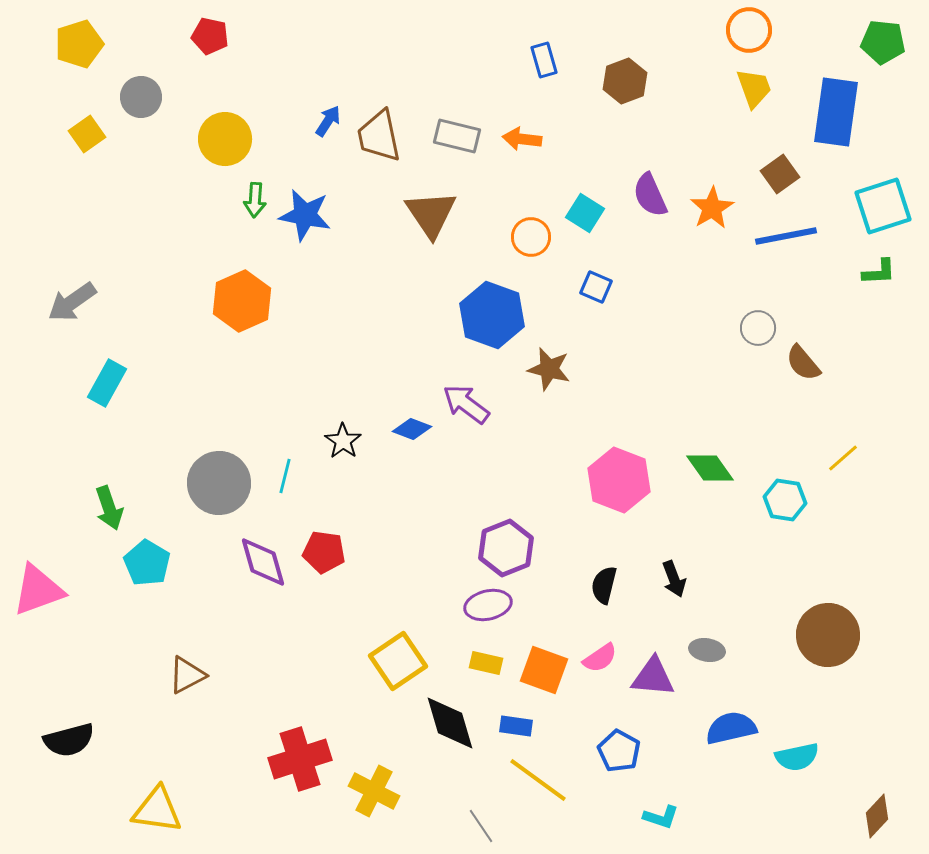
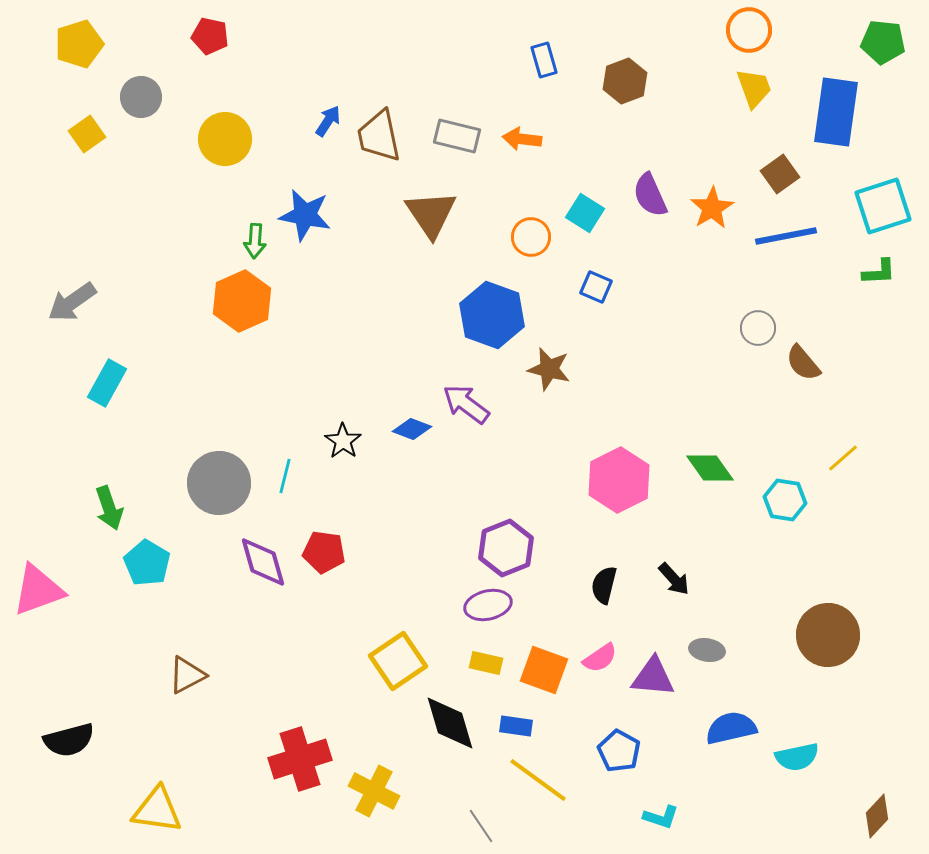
green arrow at (255, 200): moved 41 px down
pink hexagon at (619, 480): rotated 12 degrees clockwise
black arrow at (674, 579): rotated 21 degrees counterclockwise
